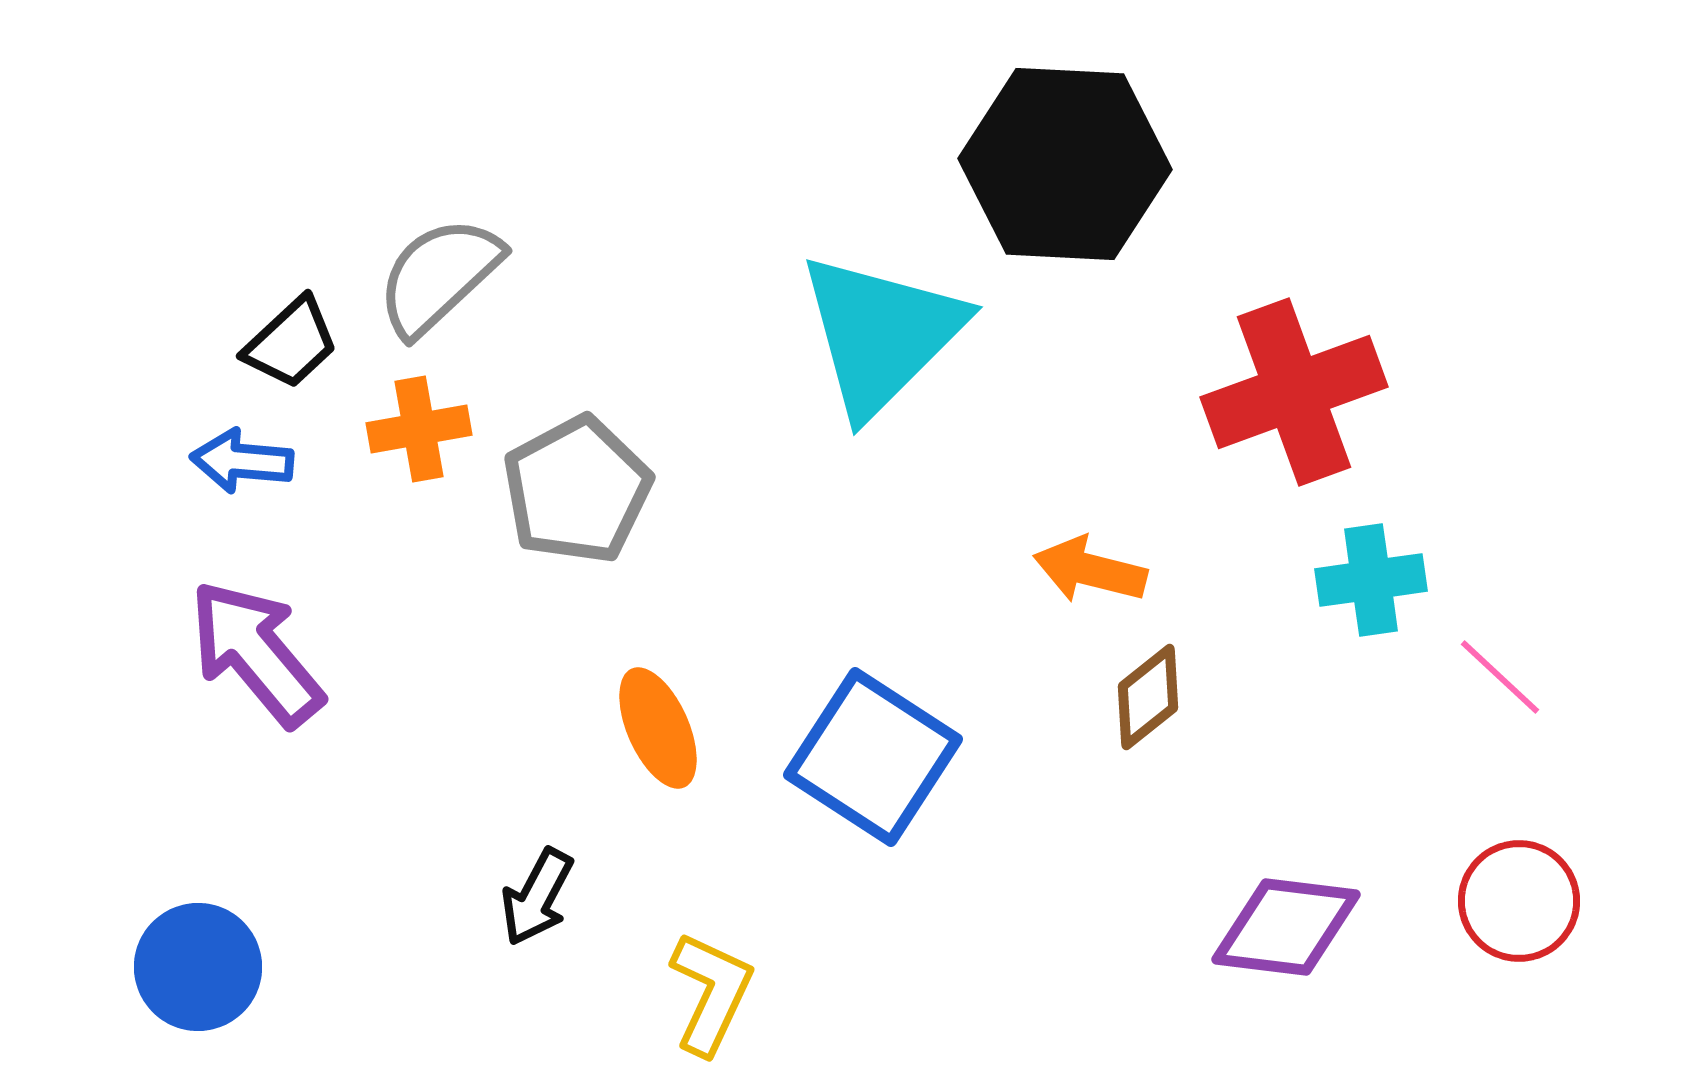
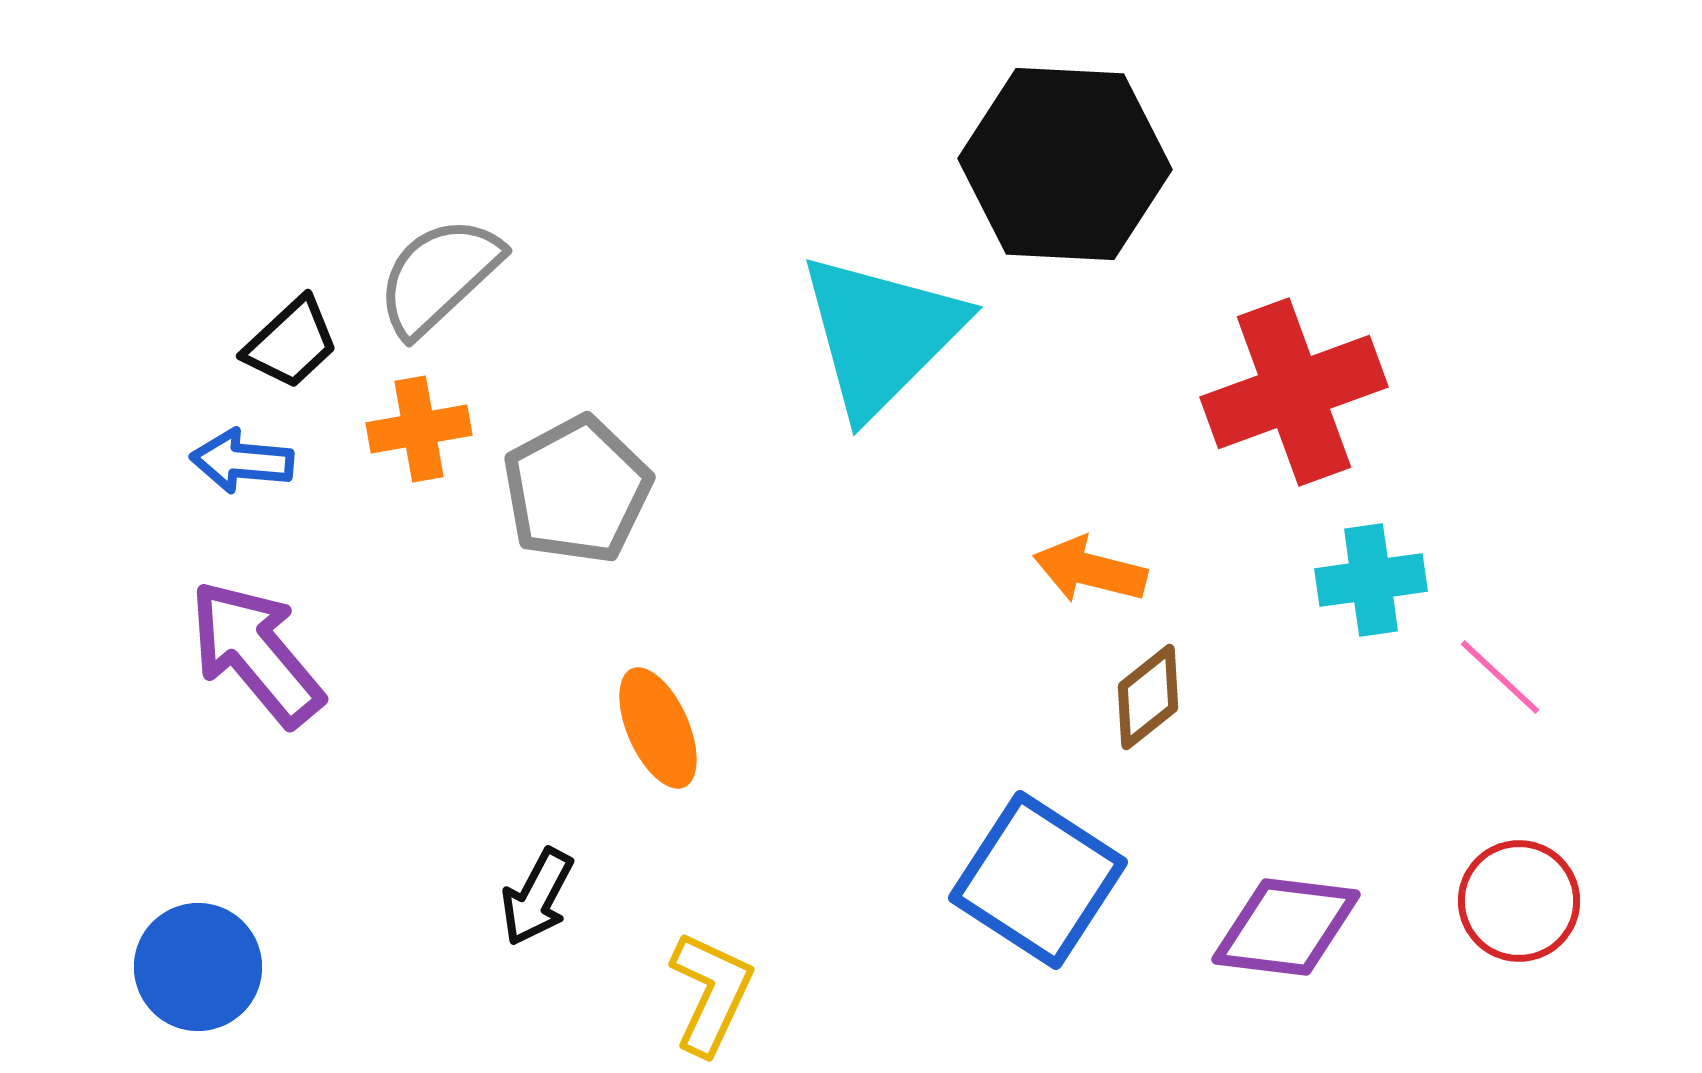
blue square: moved 165 px right, 123 px down
